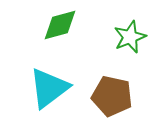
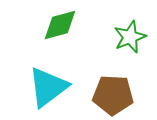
cyan triangle: moved 1 px left, 1 px up
brown pentagon: moved 1 px right, 1 px up; rotated 9 degrees counterclockwise
